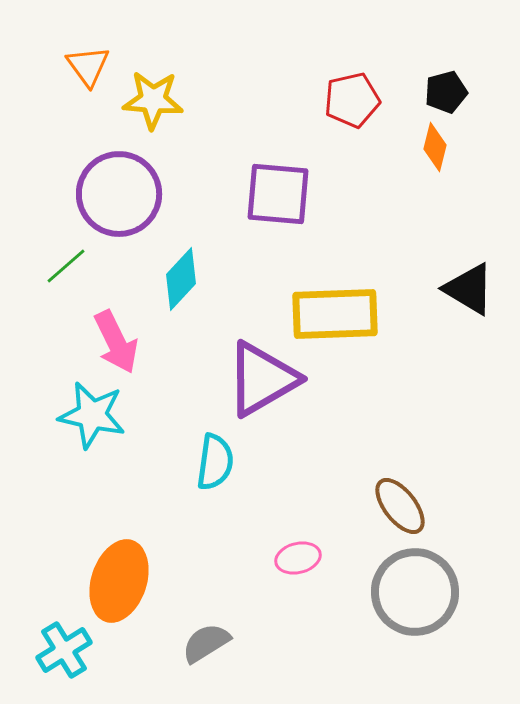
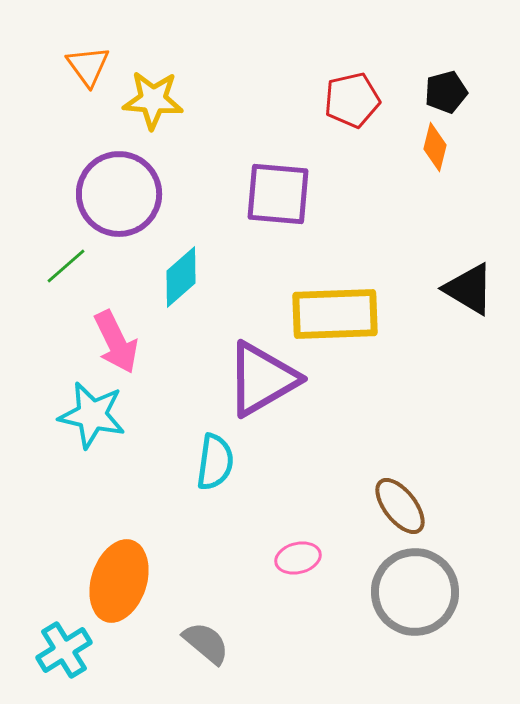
cyan diamond: moved 2 px up; rotated 6 degrees clockwise
gray semicircle: rotated 72 degrees clockwise
